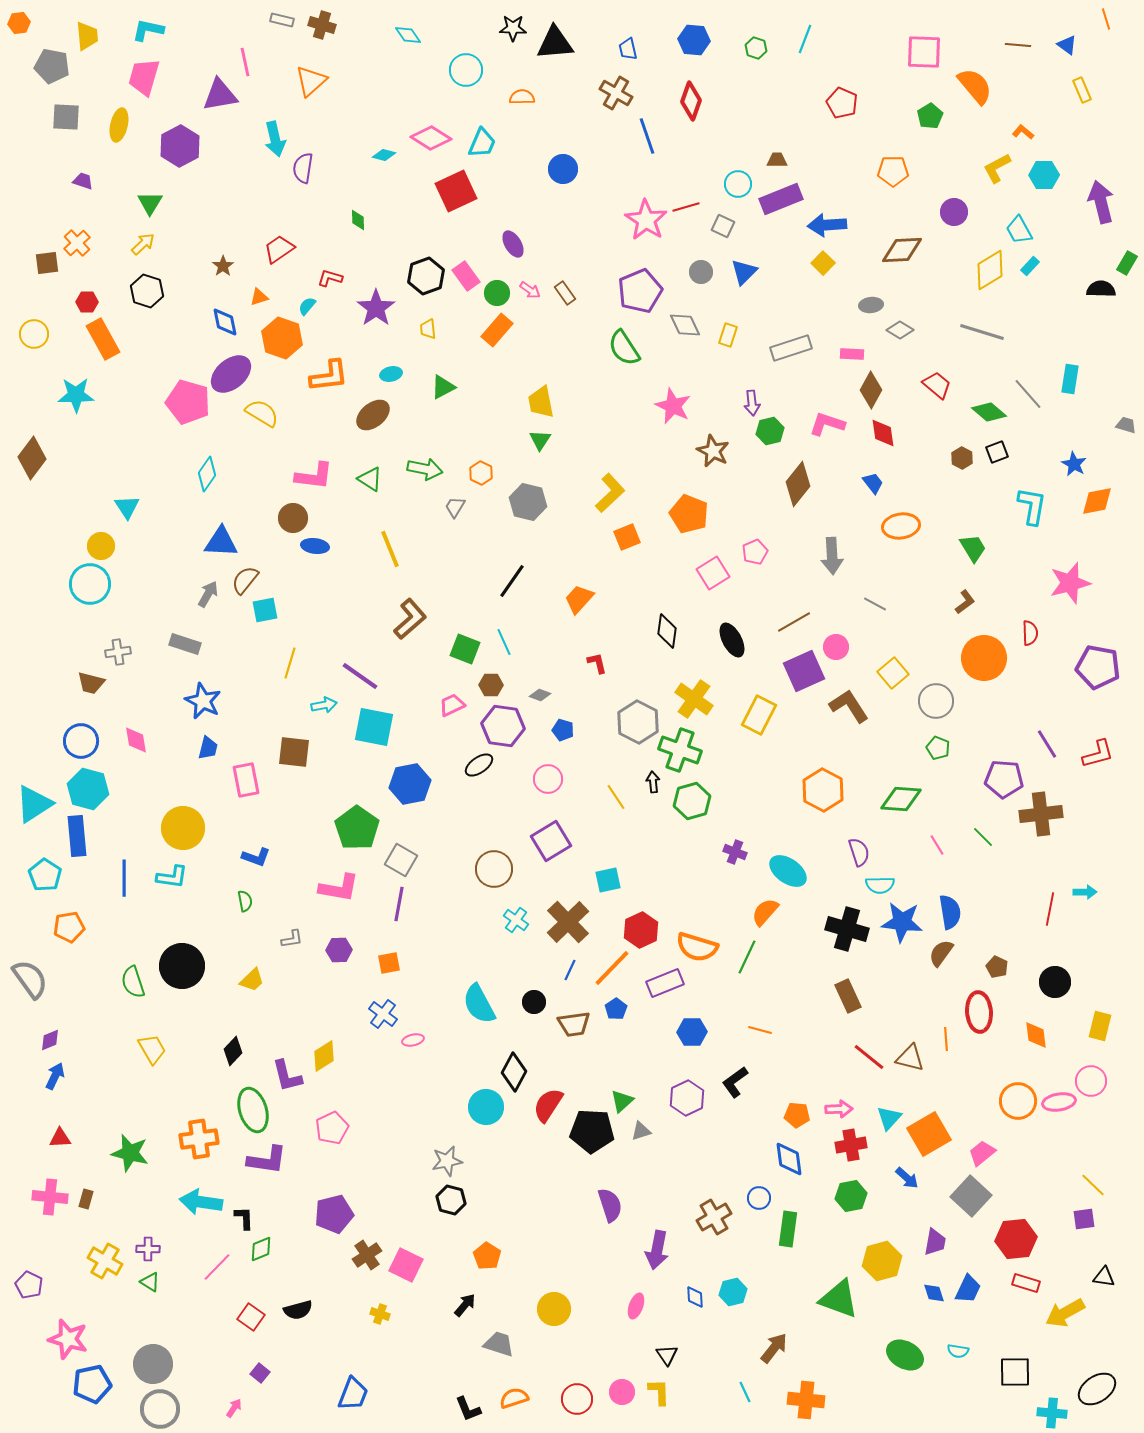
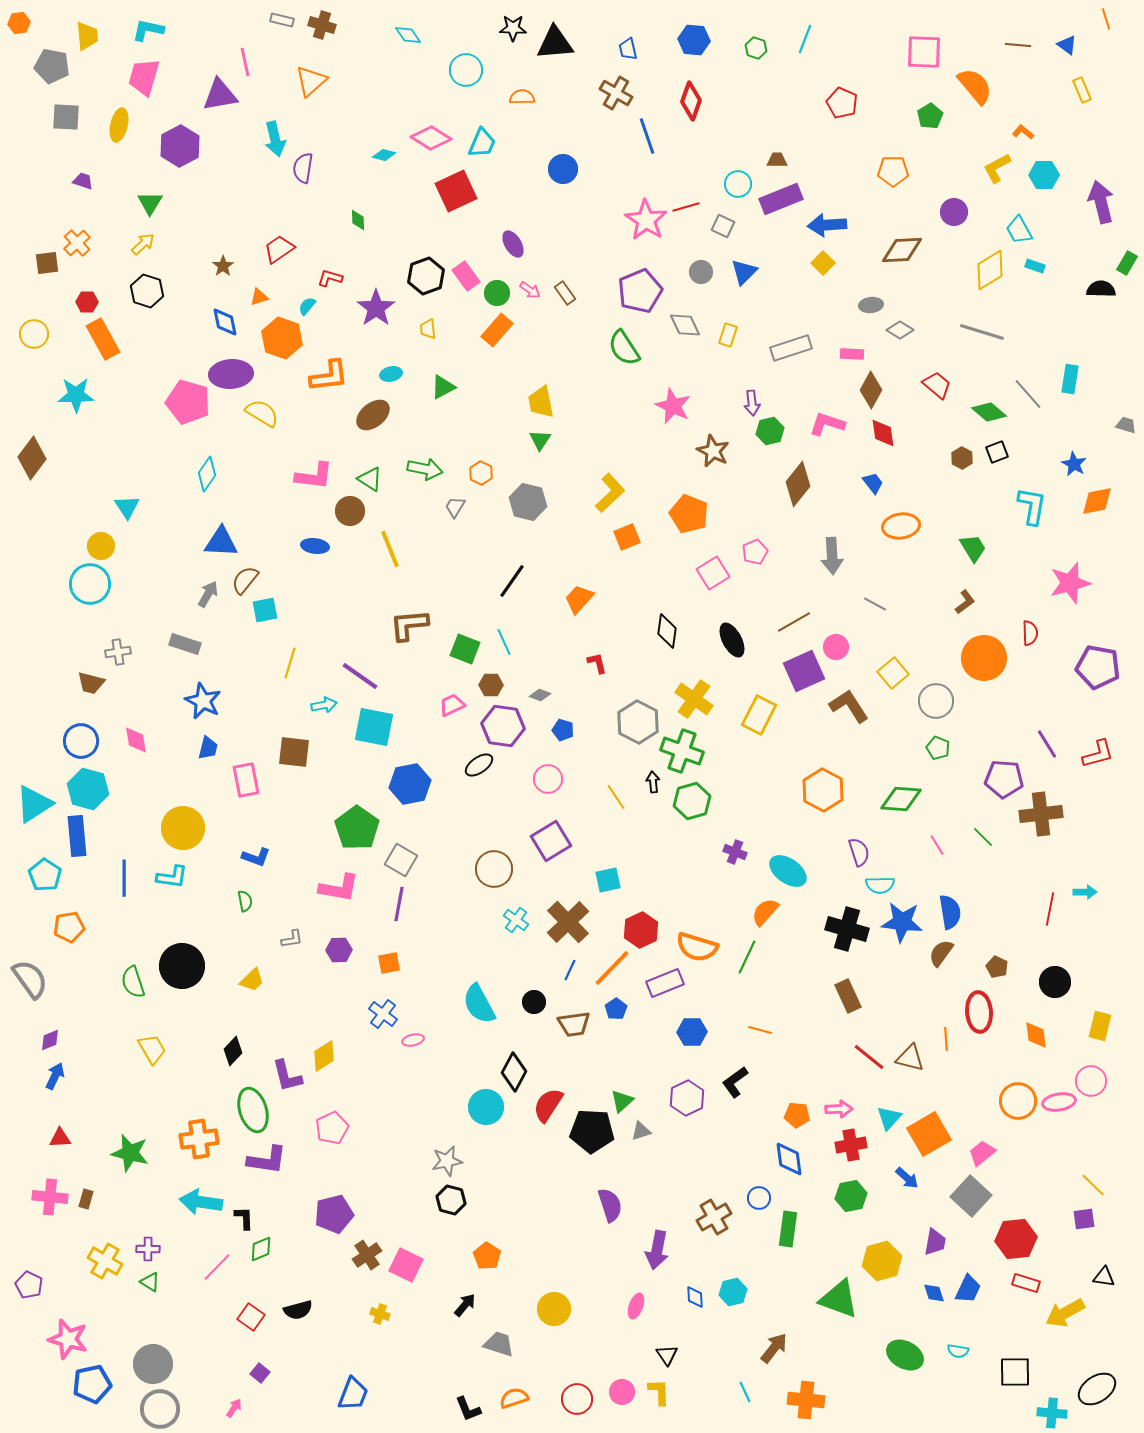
cyan rectangle at (1030, 266): moved 5 px right; rotated 66 degrees clockwise
purple ellipse at (231, 374): rotated 36 degrees clockwise
brown circle at (293, 518): moved 57 px right, 7 px up
brown L-shape at (410, 619): moved 1 px left, 6 px down; rotated 144 degrees counterclockwise
green cross at (680, 750): moved 2 px right, 1 px down
